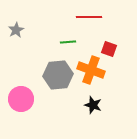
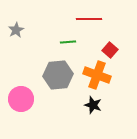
red line: moved 2 px down
red square: moved 1 px right, 1 px down; rotated 21 degrees clockwise
orange cross: moved 6 px right, 5 px down
